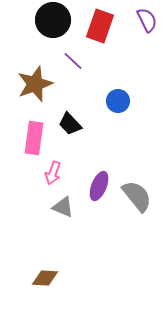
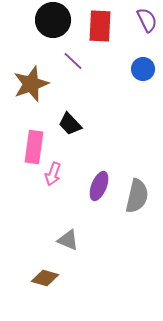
red rectangle: rotated 16 degrees counterclockwise
brown star: moved 4 px left
blue circle: moved 25 px right, 32 px up
pink rectangle: moved 9 px down
pink arrow: moved 1 px down
gray semicircle: rotated 52 degrees clockwise
gray triangle: moved 5 px right, 33 px down
brown diamond: rotated 12 degrees clockwise
